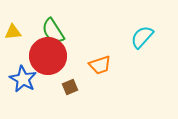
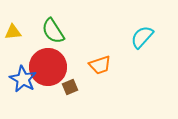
red circle: moved 11 px down
